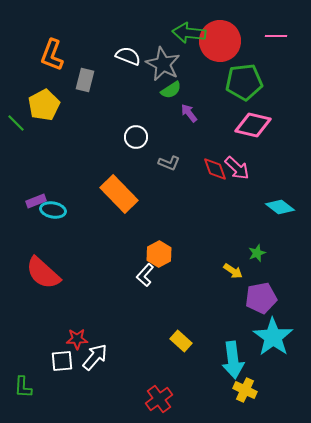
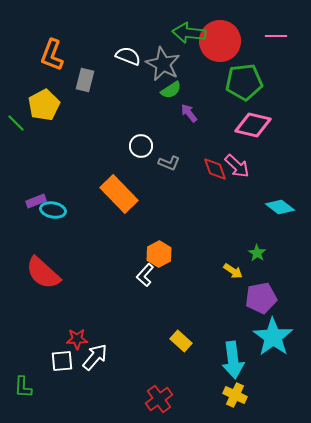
white circle: moved 5 px right, 9 px down
pink arrow: moved 2 px up
green star: rotated 18 degrees counterclockwise
yellow cross: moved 10 px left, 5 px down
